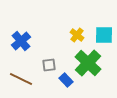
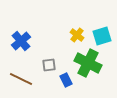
cyan square: moved 2 px left, 1 px down; rotated 18 degrees counterclockwise
green cross: rotated 16 degrees counterclockwise
blue rectangle: rotated 16 degrees clockwise
